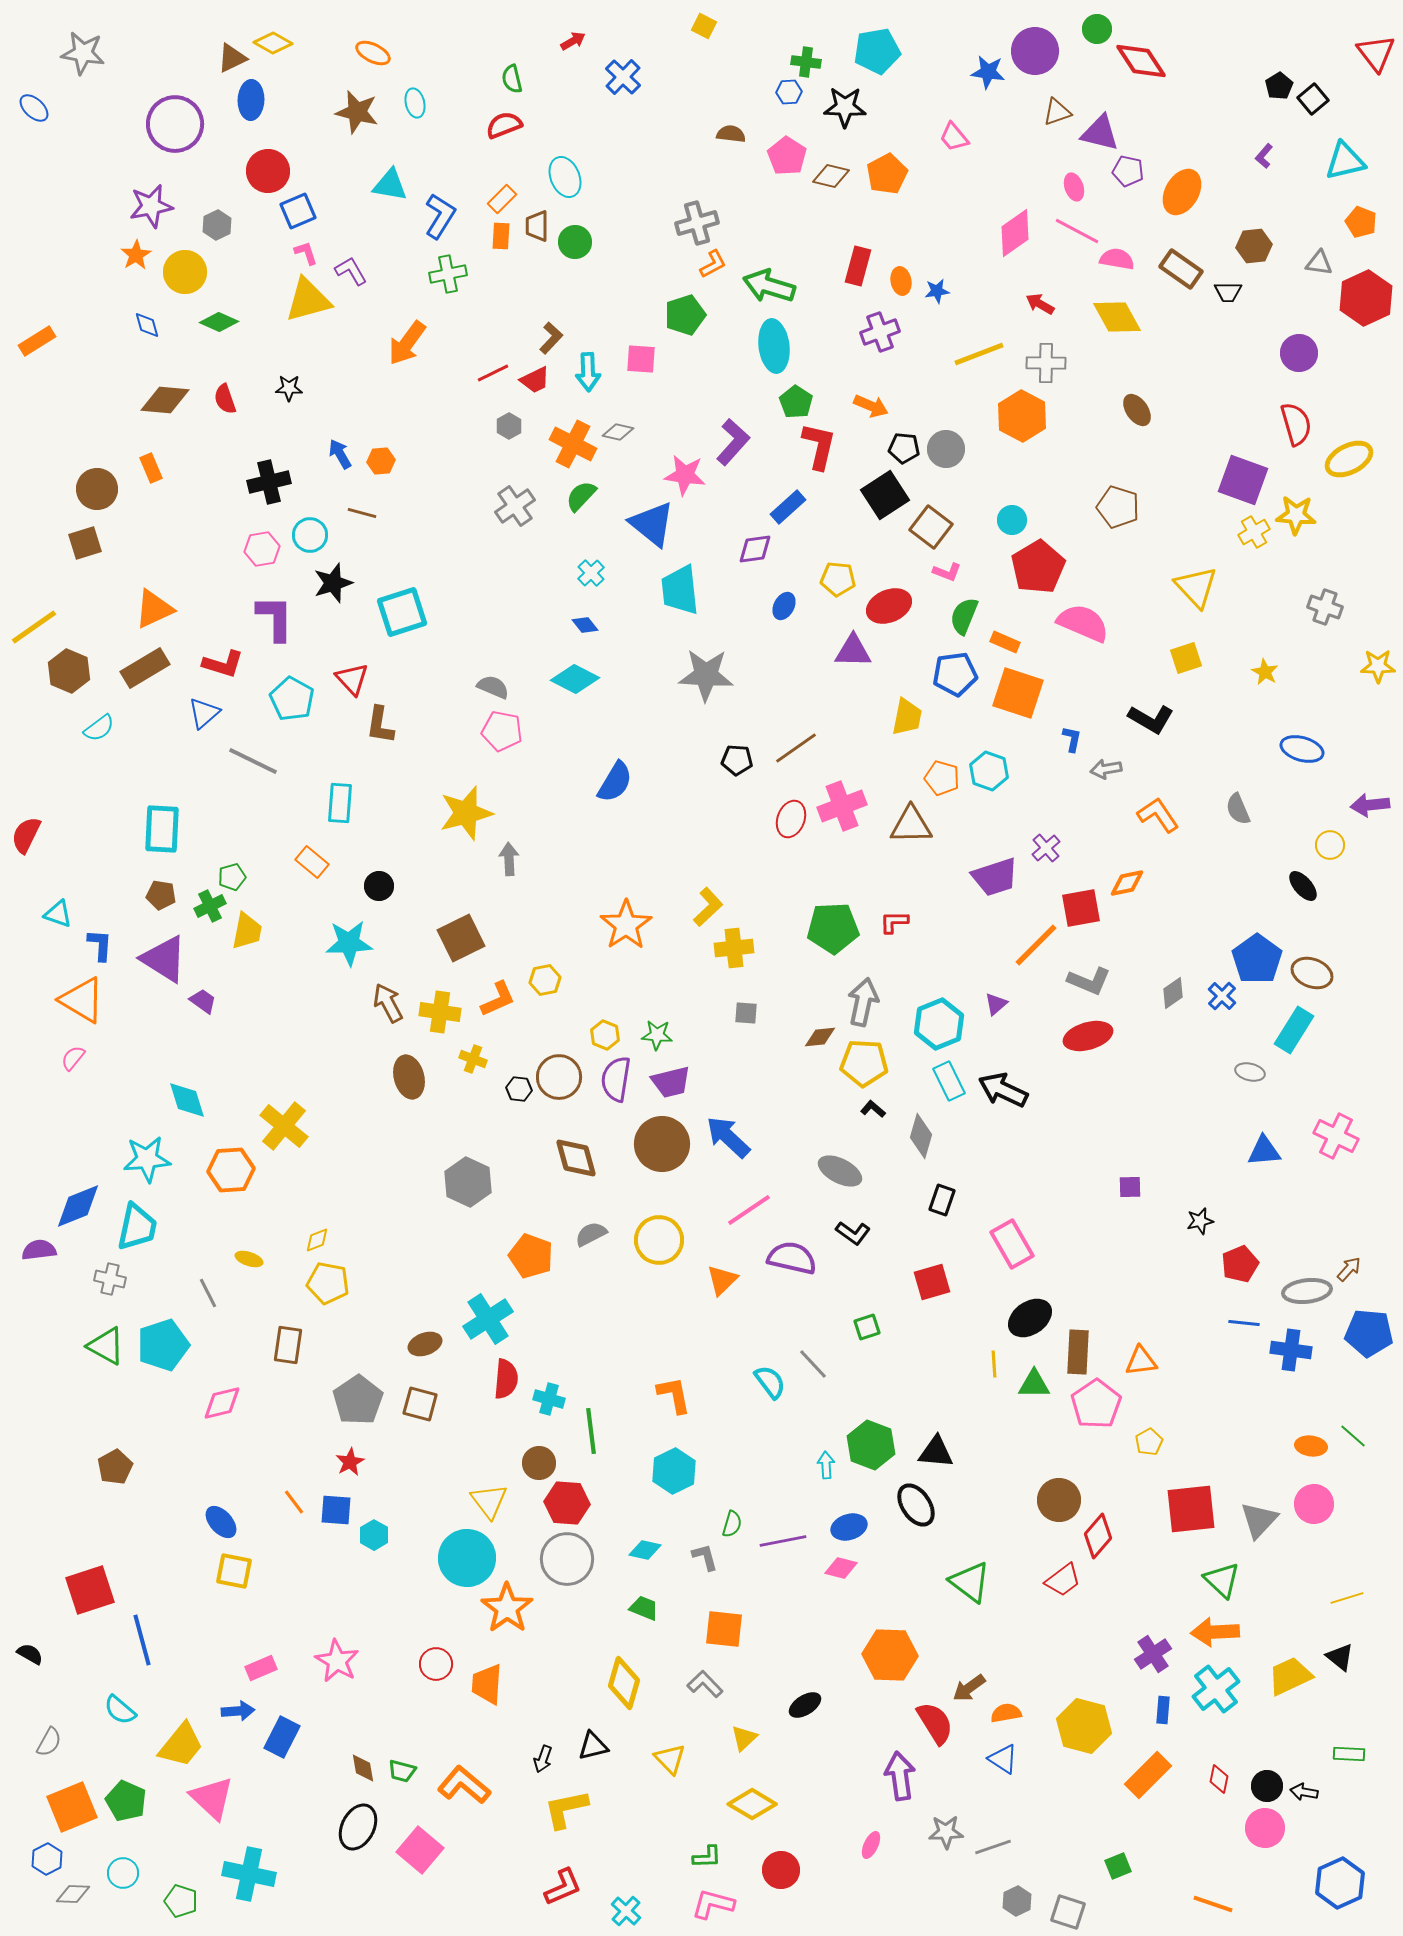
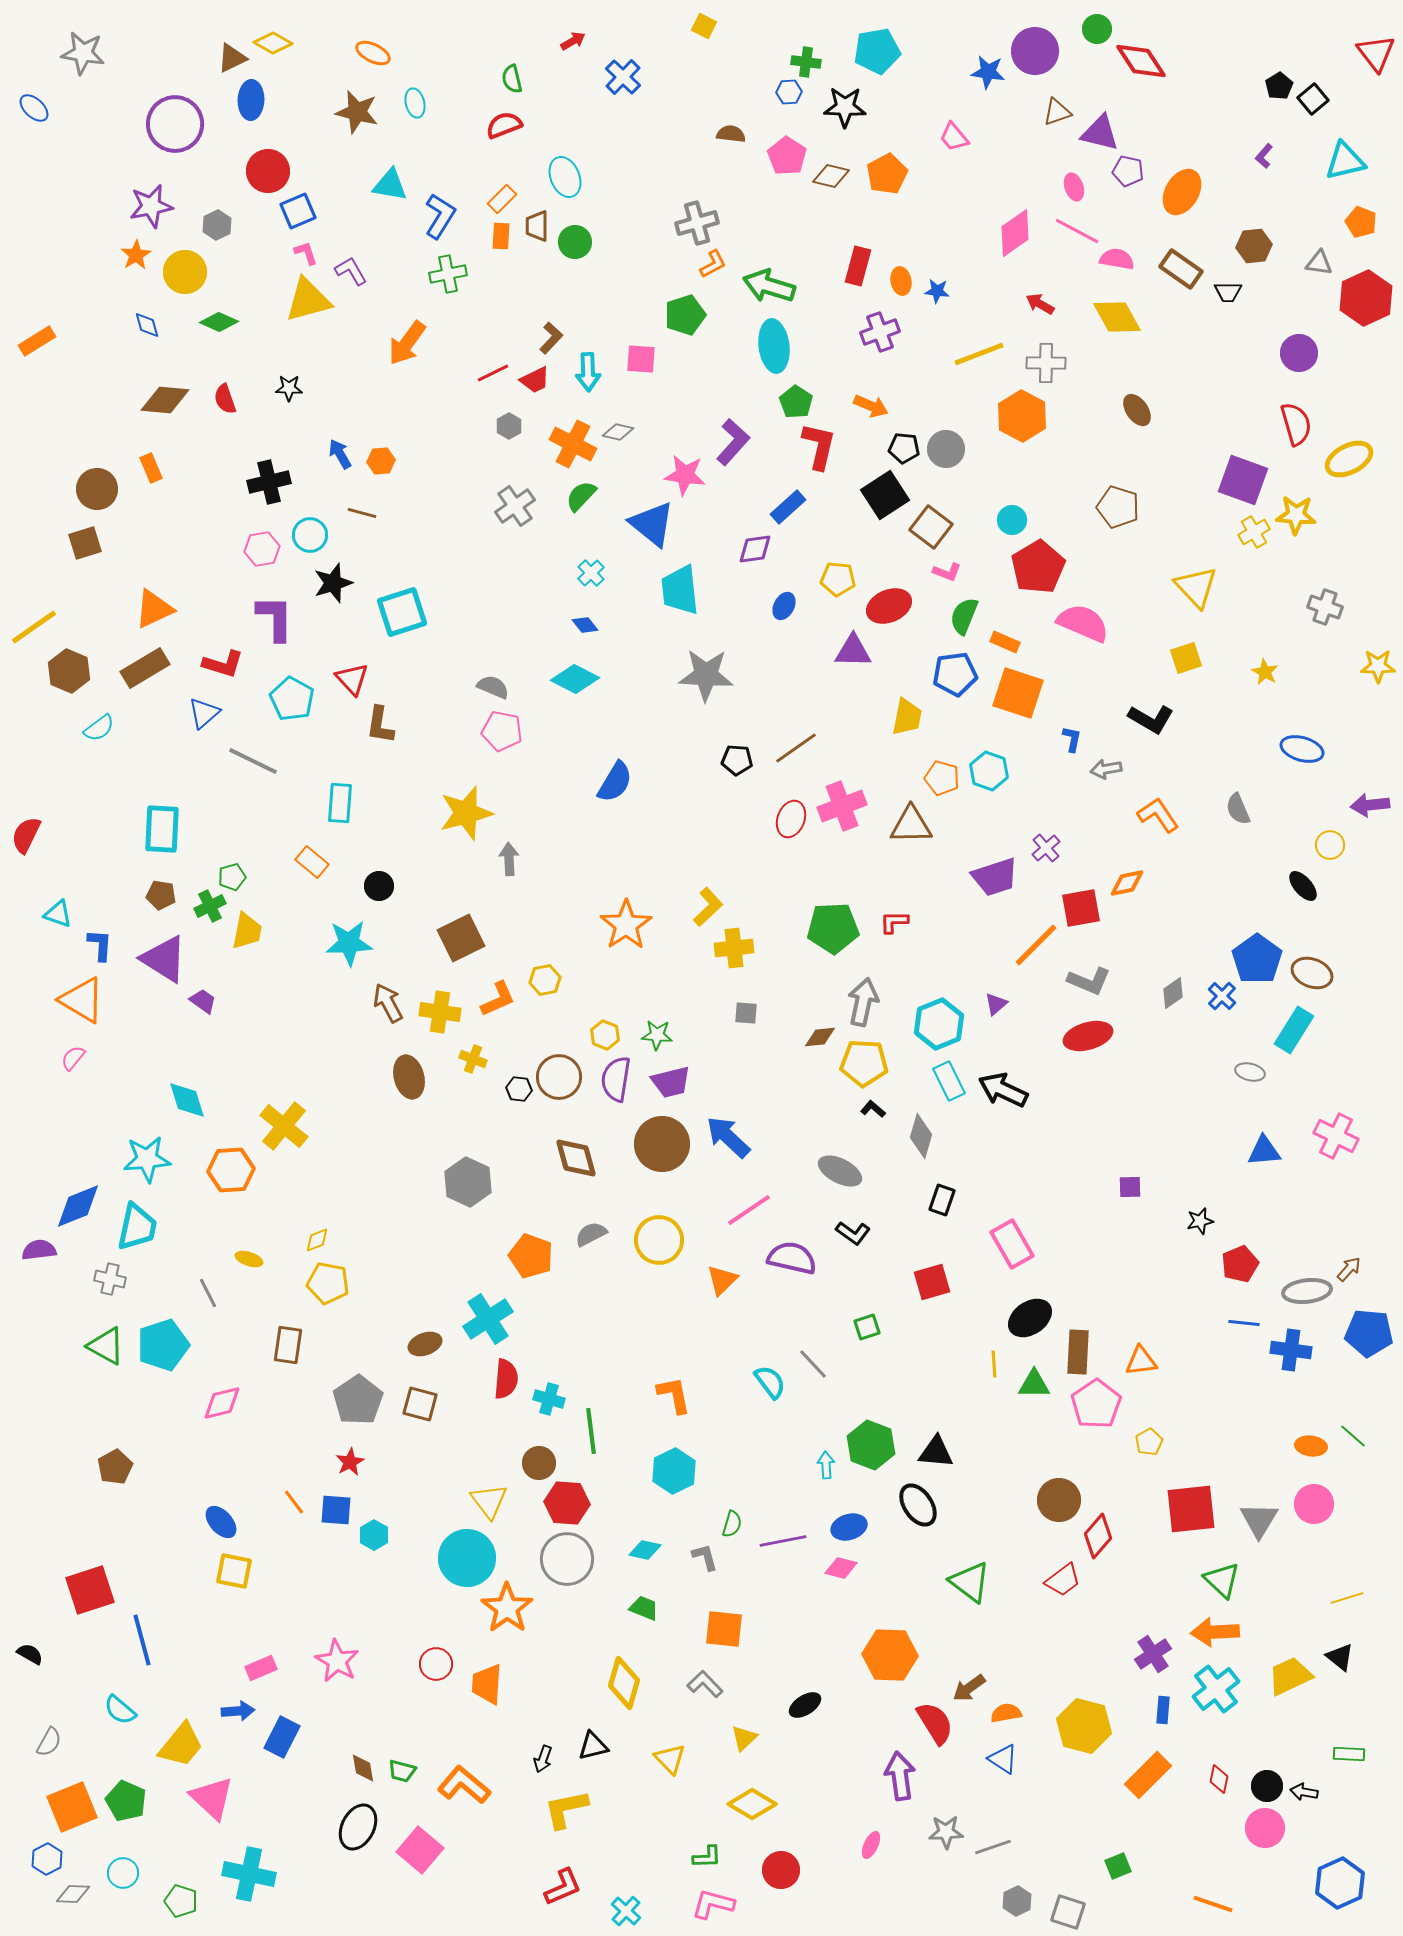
blue star at (937, 291): rotated 15 degrees clockwise
black ellipse at (916, 1505): moved 2 px right
gray triangle at (1259, 1520): rotated 12 degrees counterclockwise
